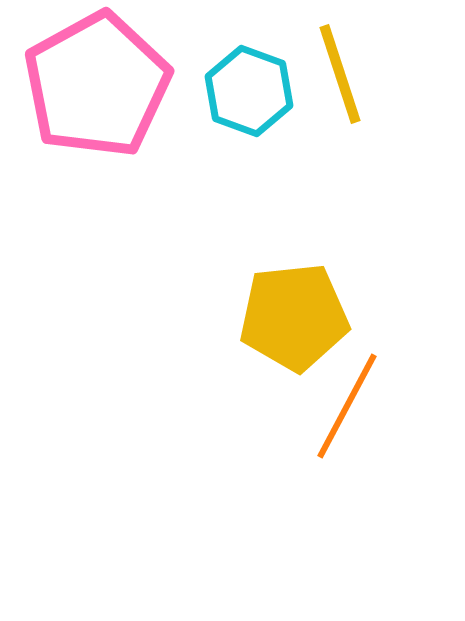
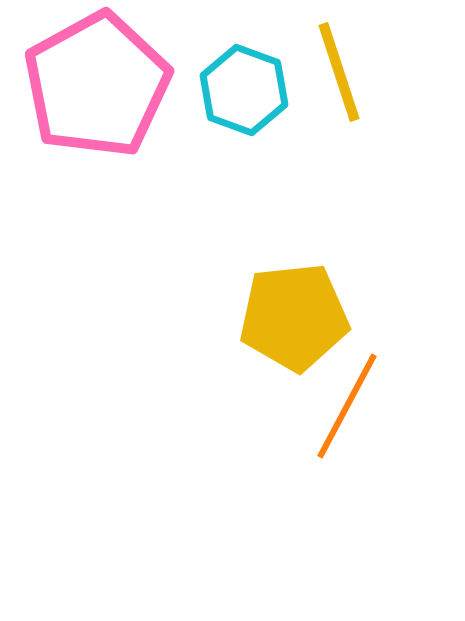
yellow line: moved 1 px left, 2 px up
cyan hexagon: moved 5 px left, 1 px up
